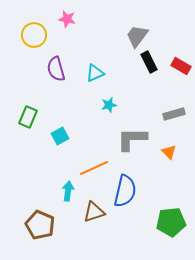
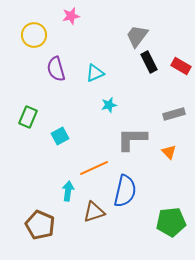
pink star: moved 4 px right, 3 px up; rotated 24 degrees counterclockwise
